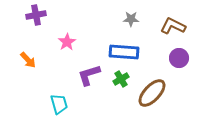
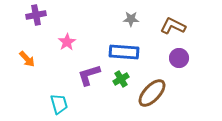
orange arrow: moved 1 px left, 1 px up
